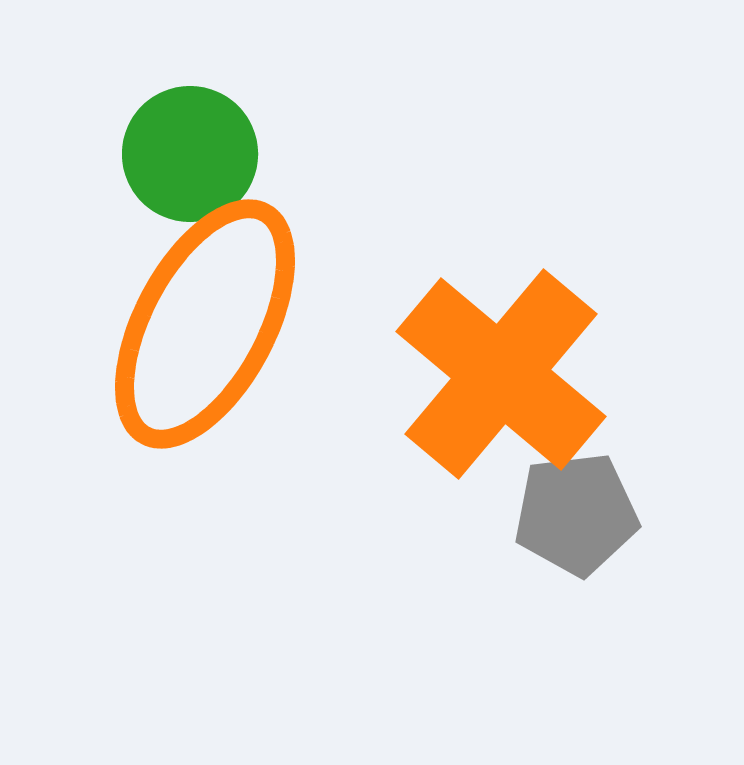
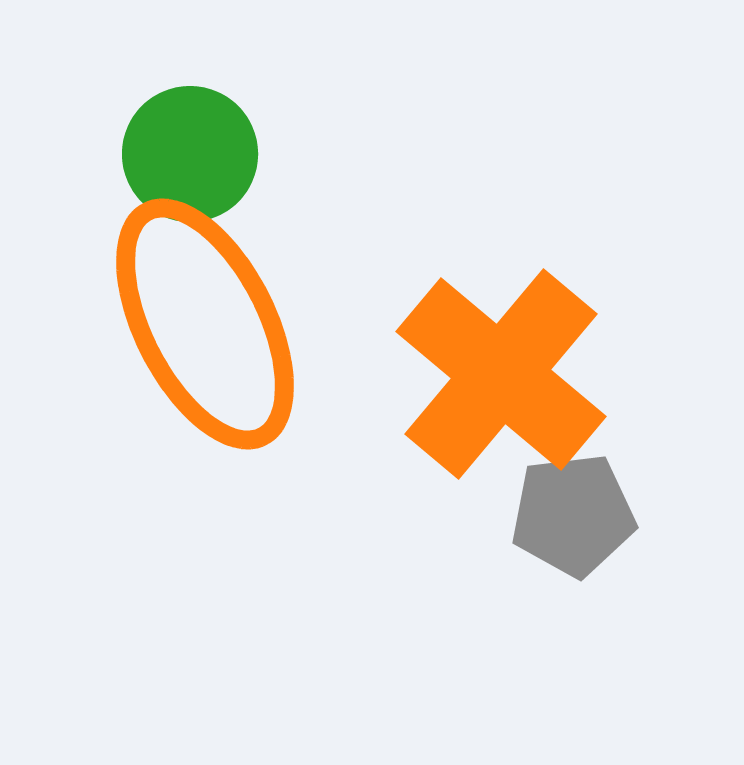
orange ellipse: rotated 55 degrees counterclockwise
gray pentagon: moved 3 px left, 1 px down
